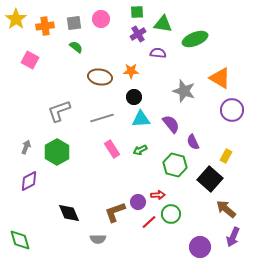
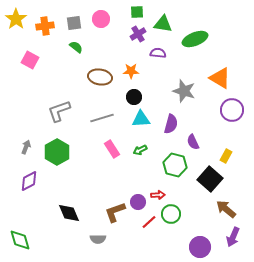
purple semicircle at (171, 124): rotated 54 degrees clockwise
